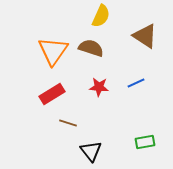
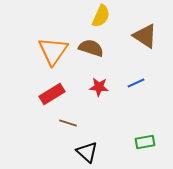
black triangle: moved 4 px left, 1 px down; rotated 10 degrees counterclockwise
